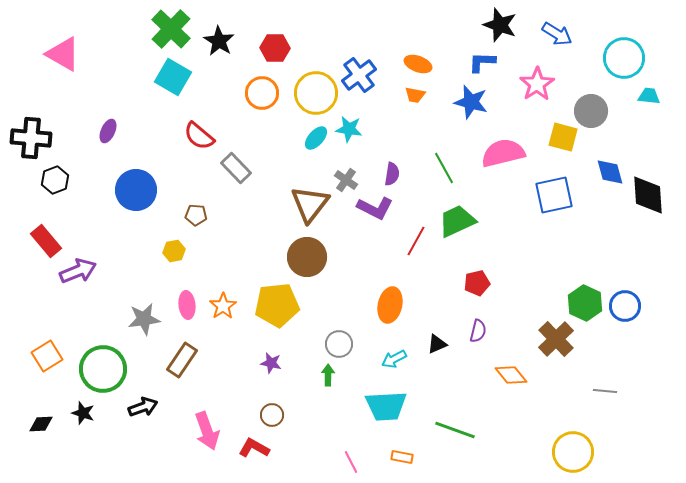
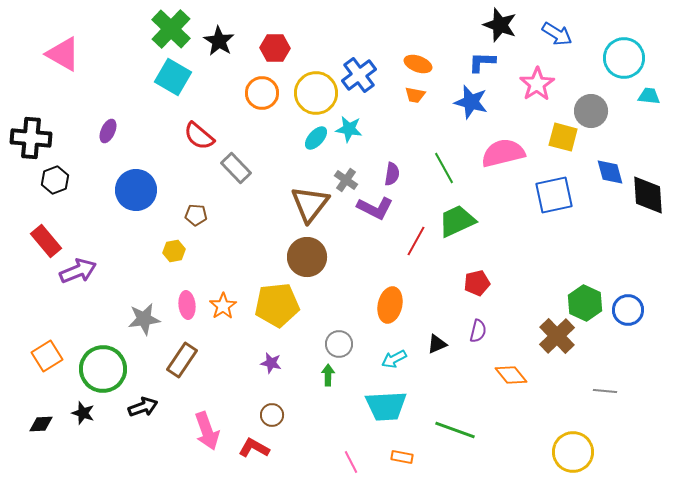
blue circle at (625, 306): moved 3 px right, 4 px down
brown cross at (556, 339): moved 1 px right, 3 px up
